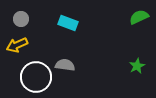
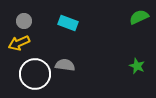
gray circle: moved 3 px right, 2 px down
yellow arrow: moved 2 px right, 2 px up
green star: rotated 21 degrees counterclockwise
white circle: moved 1 px left, 3 px up
